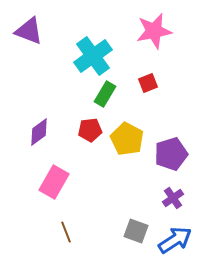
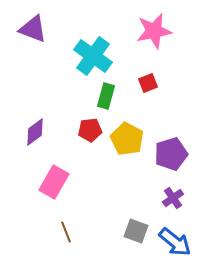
purple triangle: moved 4 px right, 2 px up
cyan cross: rotated 18 degrees counterclockwise
green rectangle: moved 1 px right, 2 px down; rotated 15 degrees counterclockwise
purple diamond: moved 4 px left
blue arrow: moved 2 px down; rotated 72 degrees clockwise
